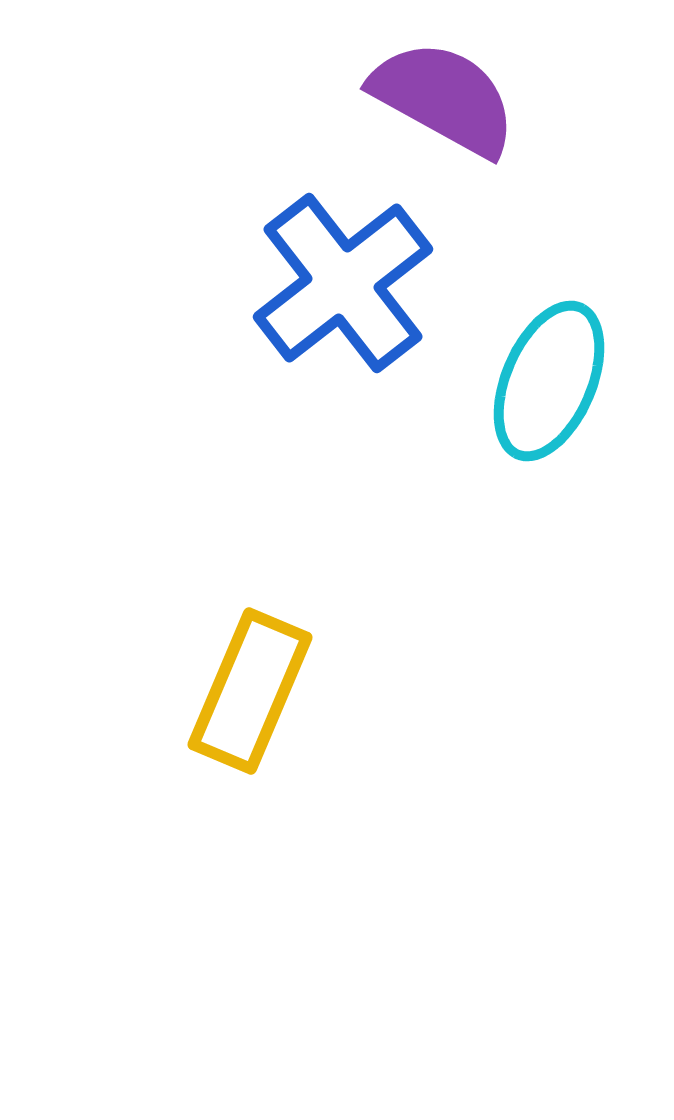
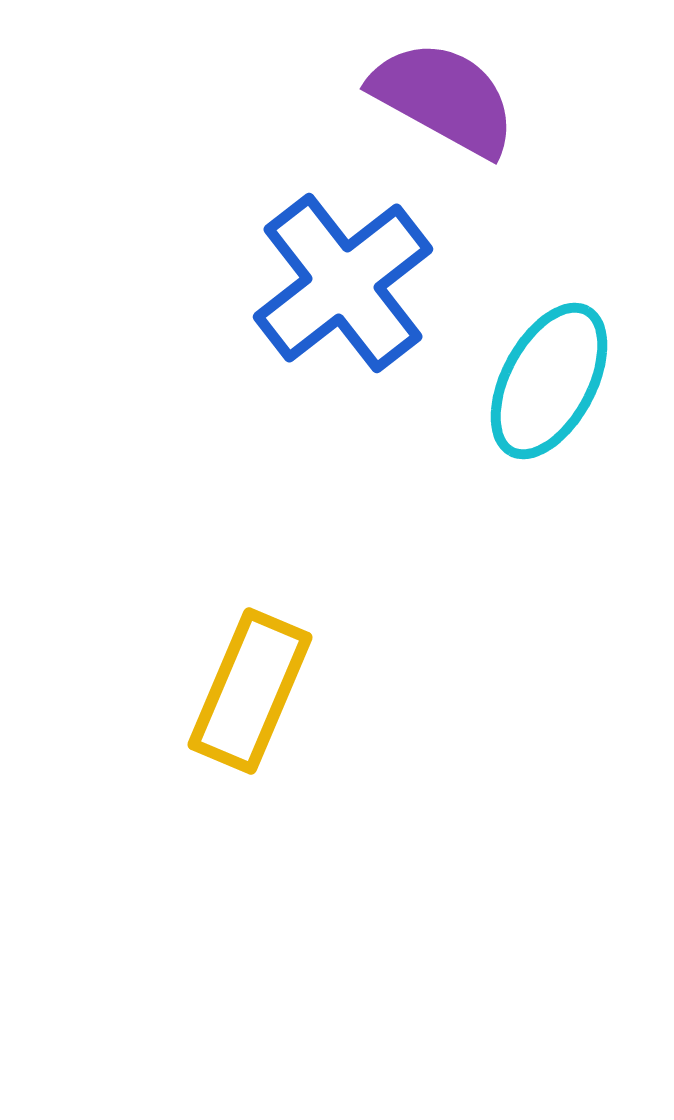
cyan ellipse: rotated 5 degrees clockwise
